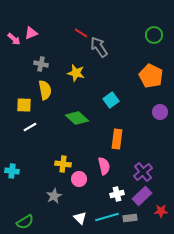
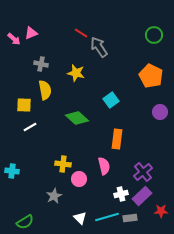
white cross: moved 4 px right
